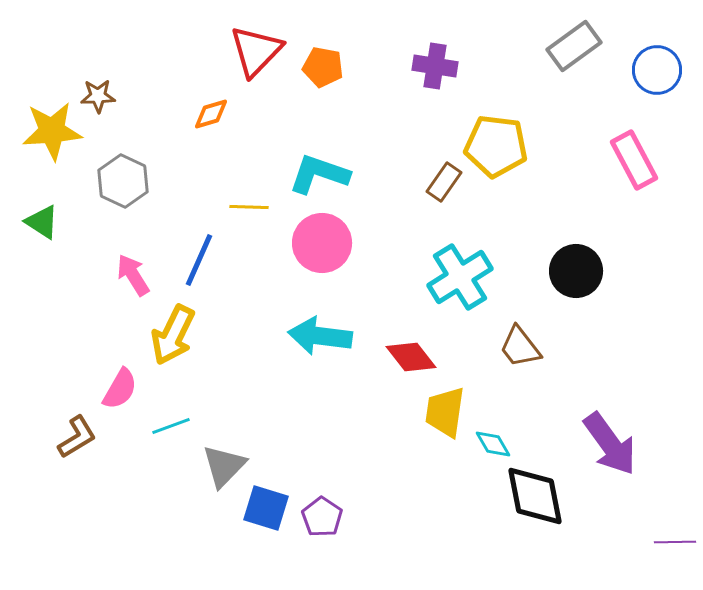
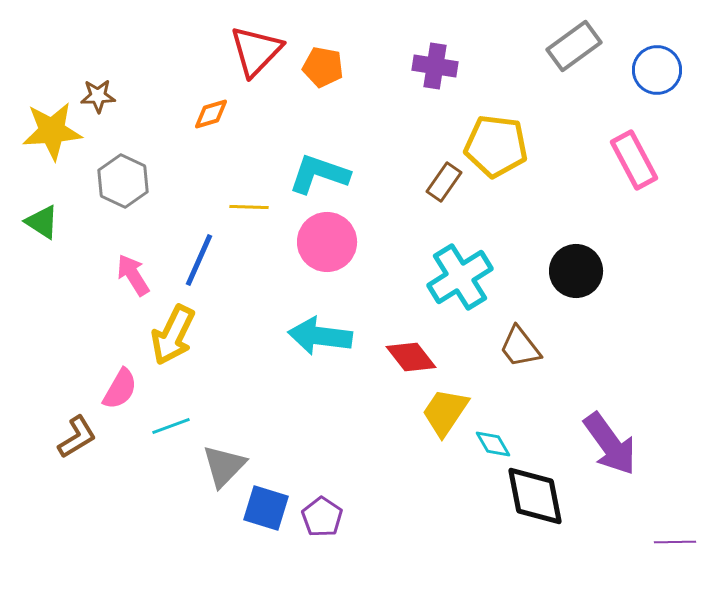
pink circle: moved 5 px right, 1 px up
yellow trapezoid: rotated 26 degrees clockwise
